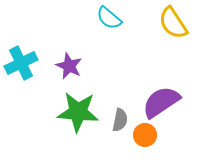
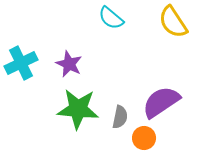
cyan semicircle: moved 2 px right
yellow semicircle: moved 1 px up
purple star: moved 2 px up
green star: moved 3 px up
gray semicircle: moved 3 px up
orange circle: moved 1 px left, 3 px down
